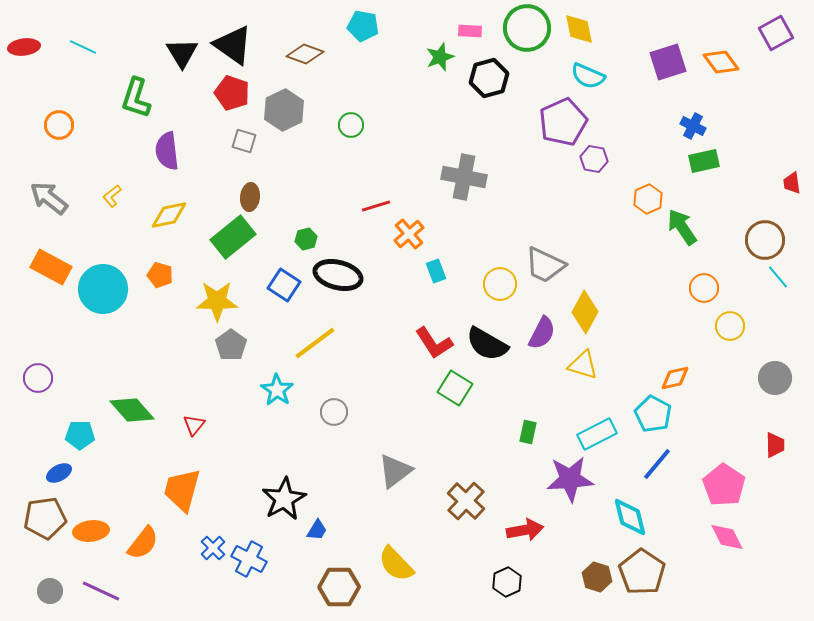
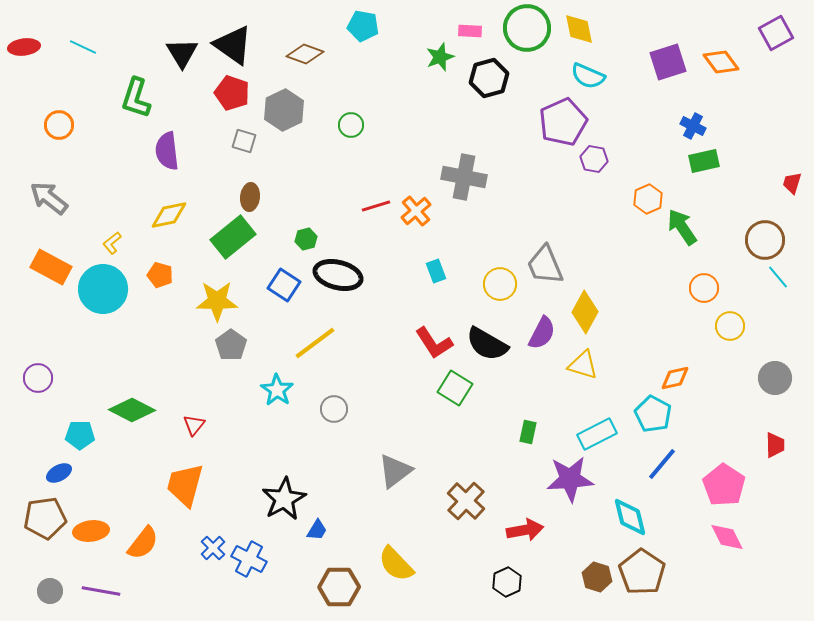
red trapezoid at (792, 183): rotated 25 degrees clockwise
yellow L-shape at (112, 196): moved 47 px down
orange cross at (409, 234): moved 7 px right, 23 px up
gray trapezoid at (545, 265): rotated 42 degrees clockwise
green diamond at (132, 410): rotated 21 degrees counterclockwise
gray circle at (334, 412): moved 3 px up
blue line at (657, 464): moved 5 px right
orange trapezoid at (182, 490): moved 3 px right, 5 px up
purple line at (101, 591): rotated 15 degrees counterclockwise
